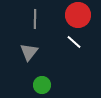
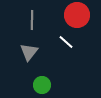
red circle: moved 1 px left
gray line: moved 3 px left, 1 px down
white line: moved 8 px left
